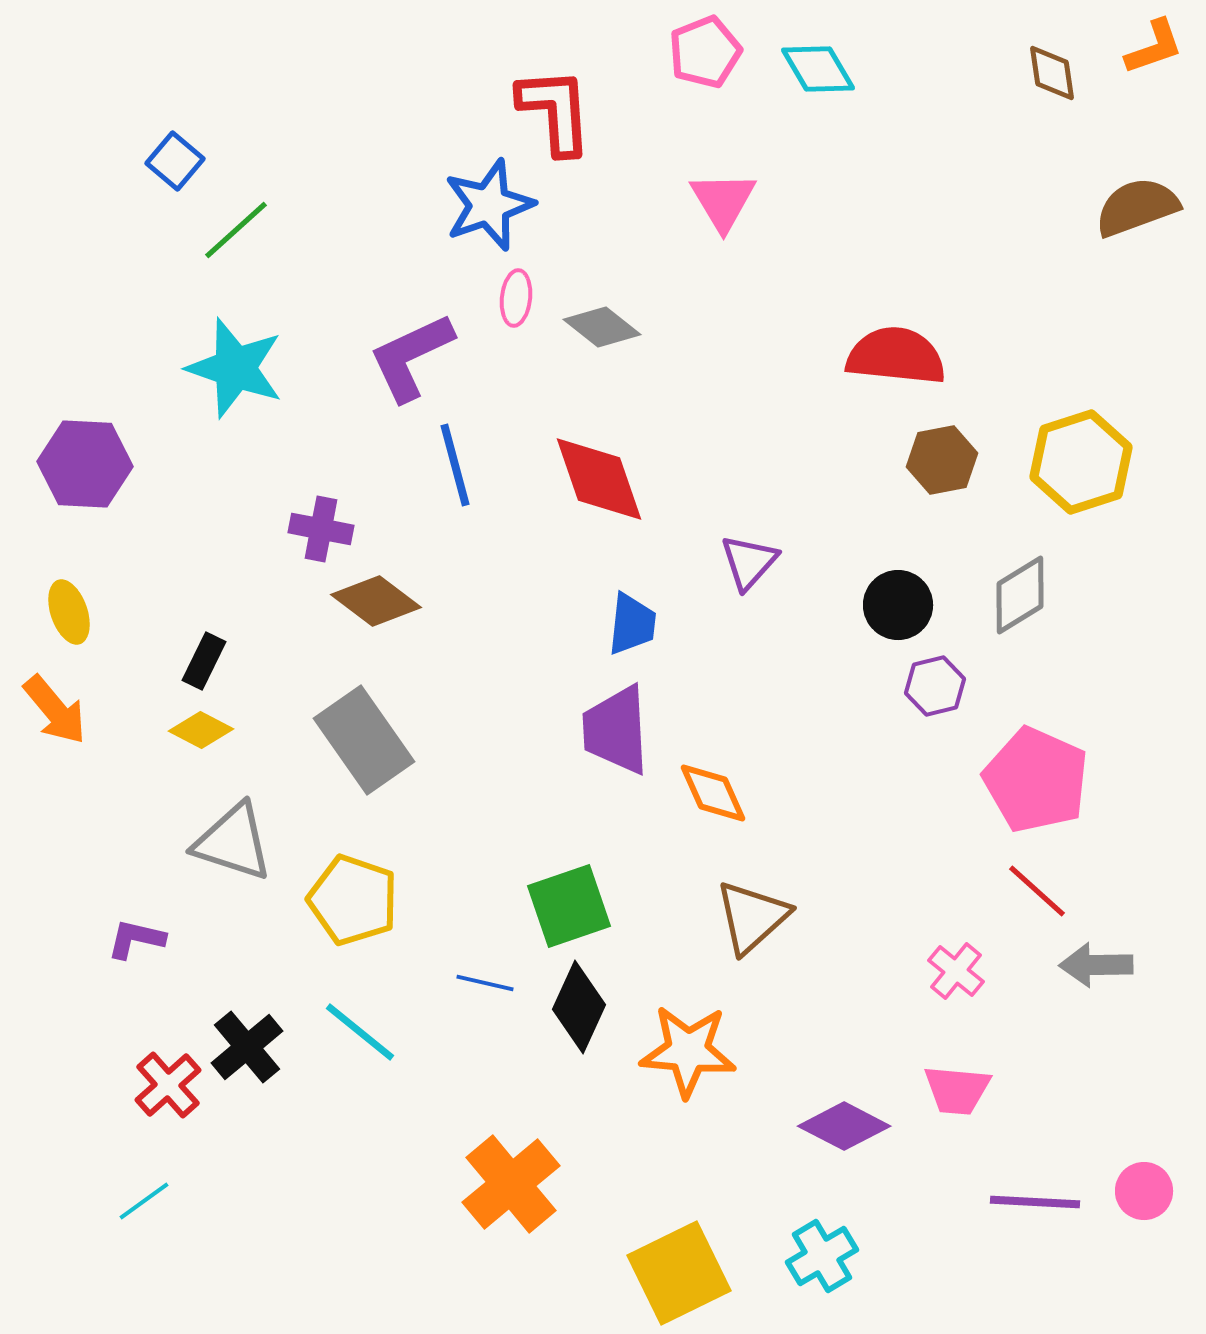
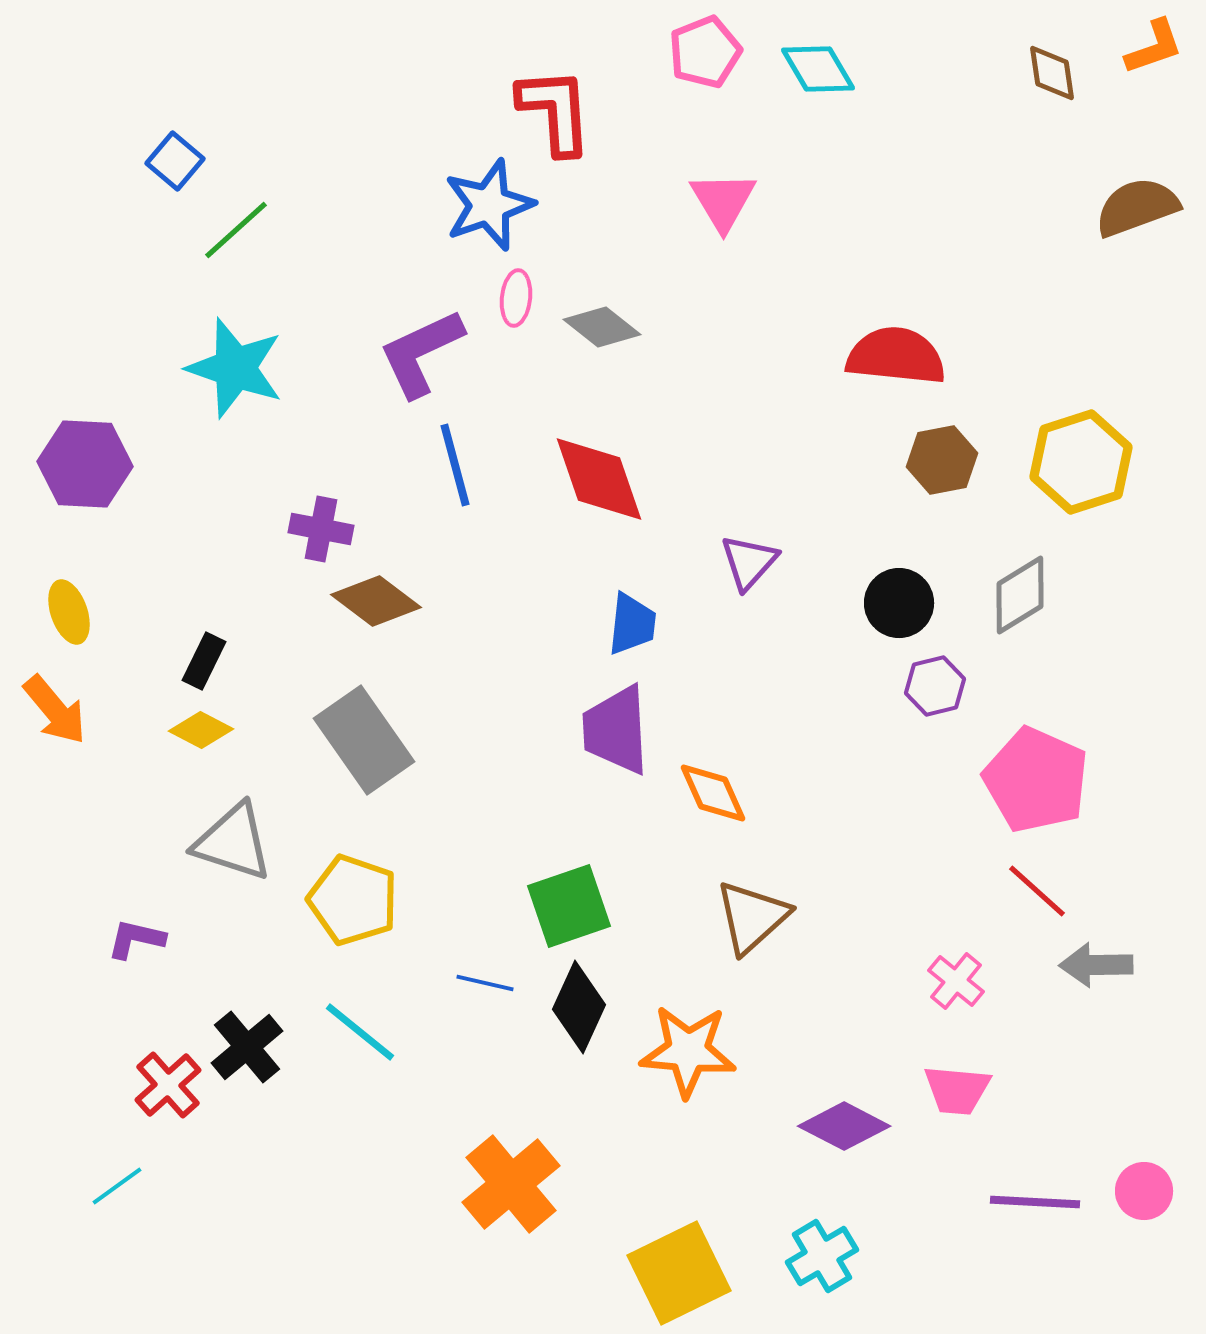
purple L-shape at (411, 357): moved 10 px right, 4 px up
black circle at (898, 605): moved 1 px right, 2 px up
pink cross at (956, 971): moved 10 px down
cyan line at (144, 1201): moved 27 px left, 15 px up
